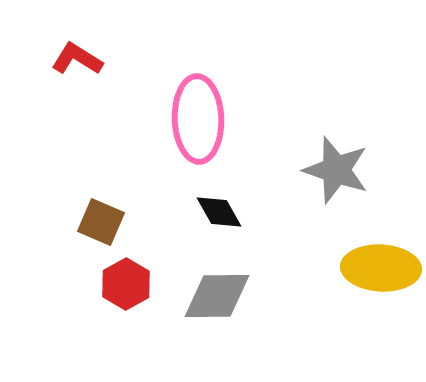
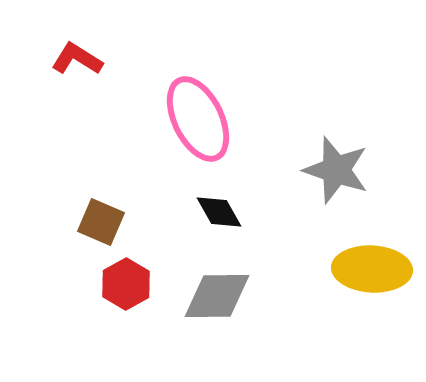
pink ellipse: rotated 24 degrees counterclockwise
yellow ellipse: moved 9 px left, 1 px down
